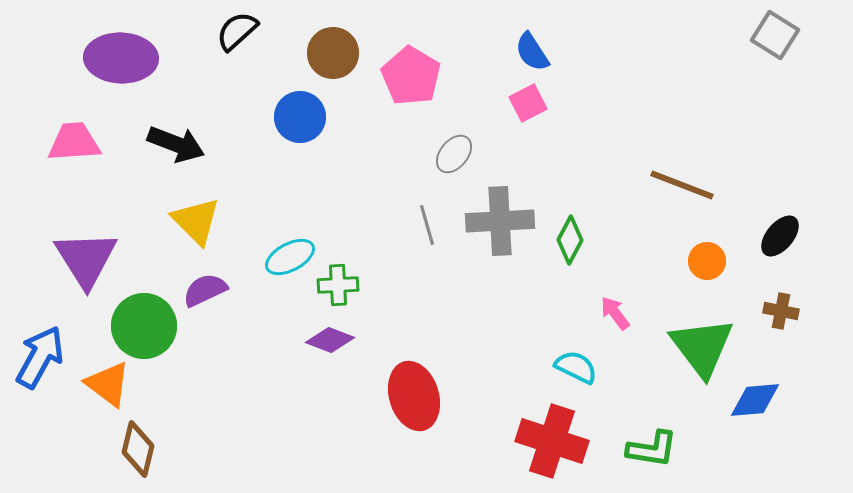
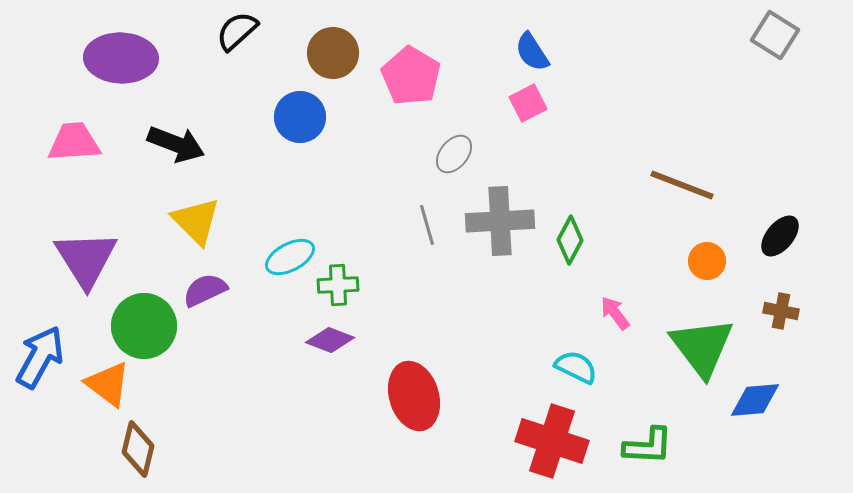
green L-shape: moved 4 px left, 3 px up; rotated 6 degrees counterclockwise
